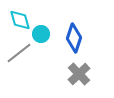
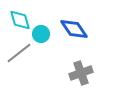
blue diamond: moved 9 px up; rotated 52 degrees counterclockwise
gray cross: moved 2 px right, 1 px up; rotated 25 degrees clockwise
